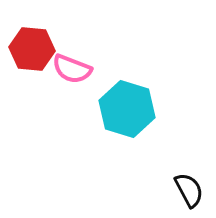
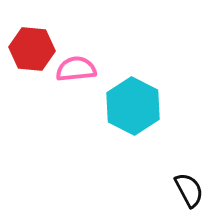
pink semicircle: moved 4 px right; rotated 153 degrees clockwise
cyan hexagon: moved 6 px right, 3 px up; rotated 10 degrees clockwise
